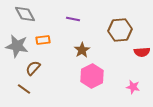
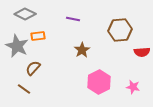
gray diamond: rotated 35 degrees counterclockwise
orange rectangle: moved 5 px left, 4 px up
gray star: rotated 15 degrees clockwise
pink hexagon: moved 7 px right, 6 px down
